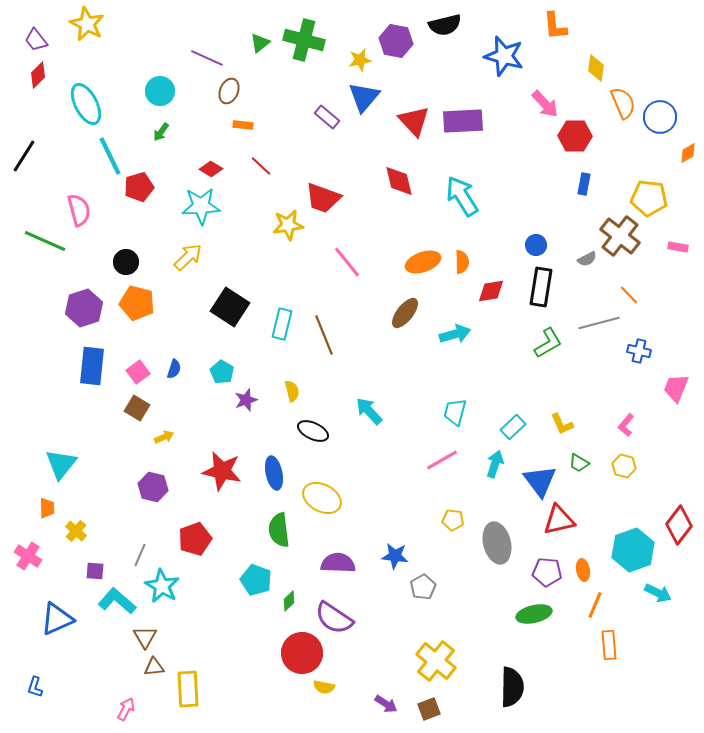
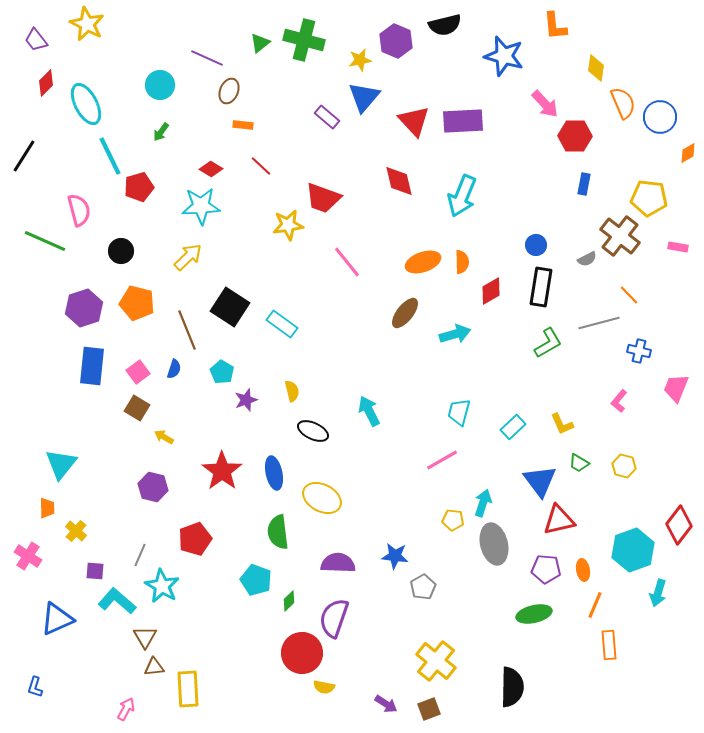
purple hexagon at (396, 41): rotated 12 degrees clockwise
red diamond at (38, 75): moved 8 px right, 8 px down
cyan circle at (160, 91): moved 6 px up
cyan arrow at (462, 196): rotated 126 degrees counterclockwise
black circle at (126, 262): moved 5 px left, 11 px up
red diamond at (491, 291): rotated 20 degrees counterclockwise
cyan rectangle at (282, 324): rotated 68 degrees counterclockwise
brown line at (324, 335): moved 137 px left, 5 px up
cyan arrow at (369, 411): rotated 16 degrees clockwise
cyan trapezoid at (455, 412): moved 4 px right
pink L-shape at (626, 425): moved 7 px left, 24 px up
yellow arrow at (164, 437): rotated 126 degrees counterclockwise
cyan arrow at (495, 464): moved 12 px left, 39 px down
red star at (222, 471): rotated 24 degrees clockwise
green semicircle at (279, 530): moved 1 px left, 2 px down
gray ellipse at (497, 543): moved 3 px left, 1 px down
purple pentagon at (547, 572): moved 1 px left, 3 px up
cyan arrow at (658, 593): rotated 80 degrees clockwise
purple semicircle at (334, 618): rotated 75 degrees clockwise
